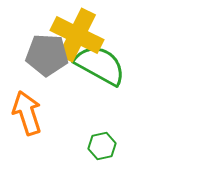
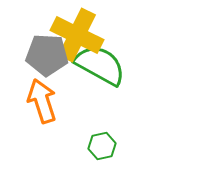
orange arrow: moved 15 px right, 12 px up
